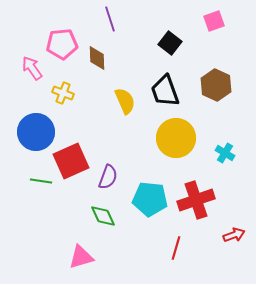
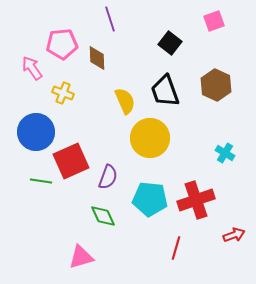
yellow circle: moved 26 px left
